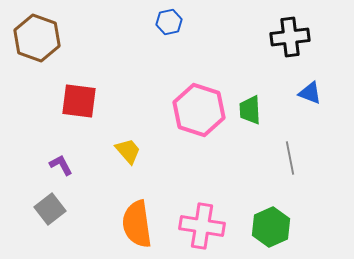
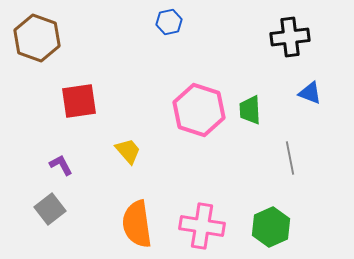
red square: rotated 15 degrees counterclockwise
